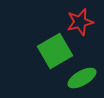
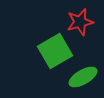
green ellipse: moved 1 px right, 1 px up
